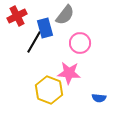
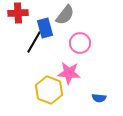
red cross: moved 1 px right, 3 px up; rotated 24 degrees clockwise
